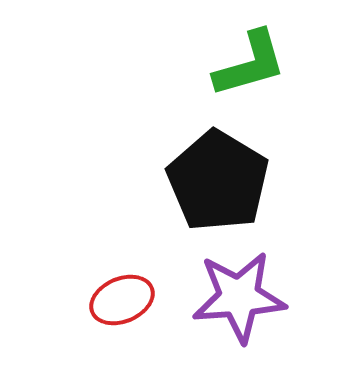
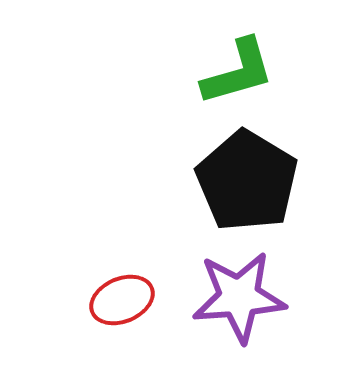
green L-shape: moved 12 px left, 8 px down
black pentagon: moved 29 px right
